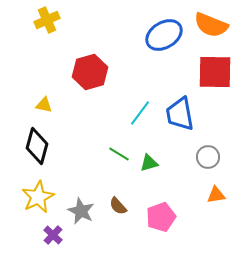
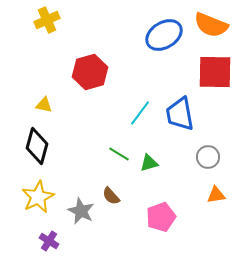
brown semicircle: moved 7 px left, 10 px up
purple cross: moved 4 px left, 6 px down; rotated 12 degrees counterclockwise
